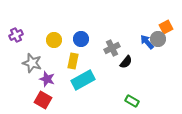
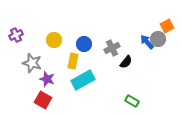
orange square: moved 1 px right, 1 px up
blue circle: moved 3 px right, 5 px down
